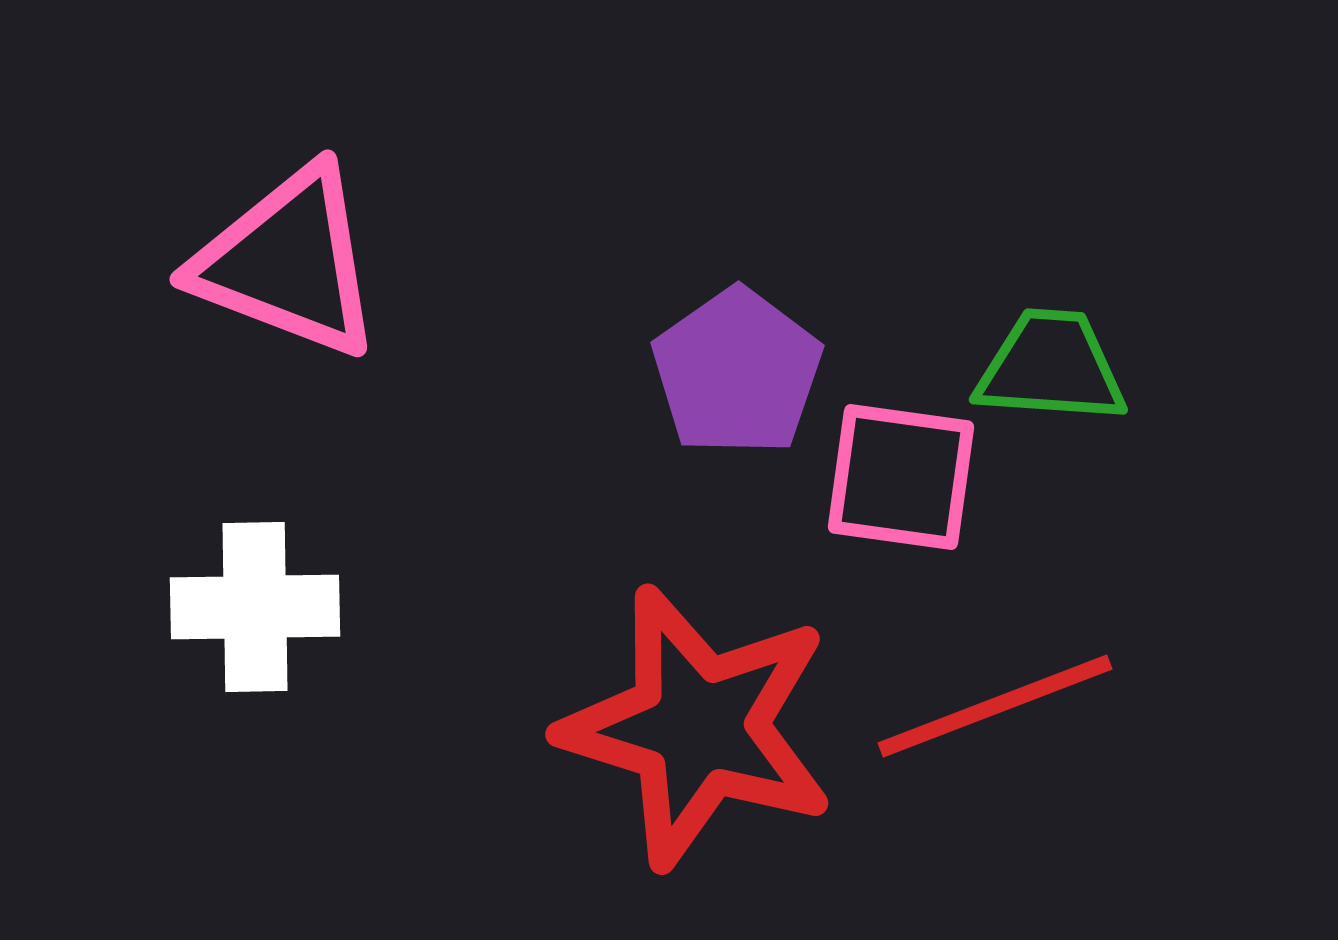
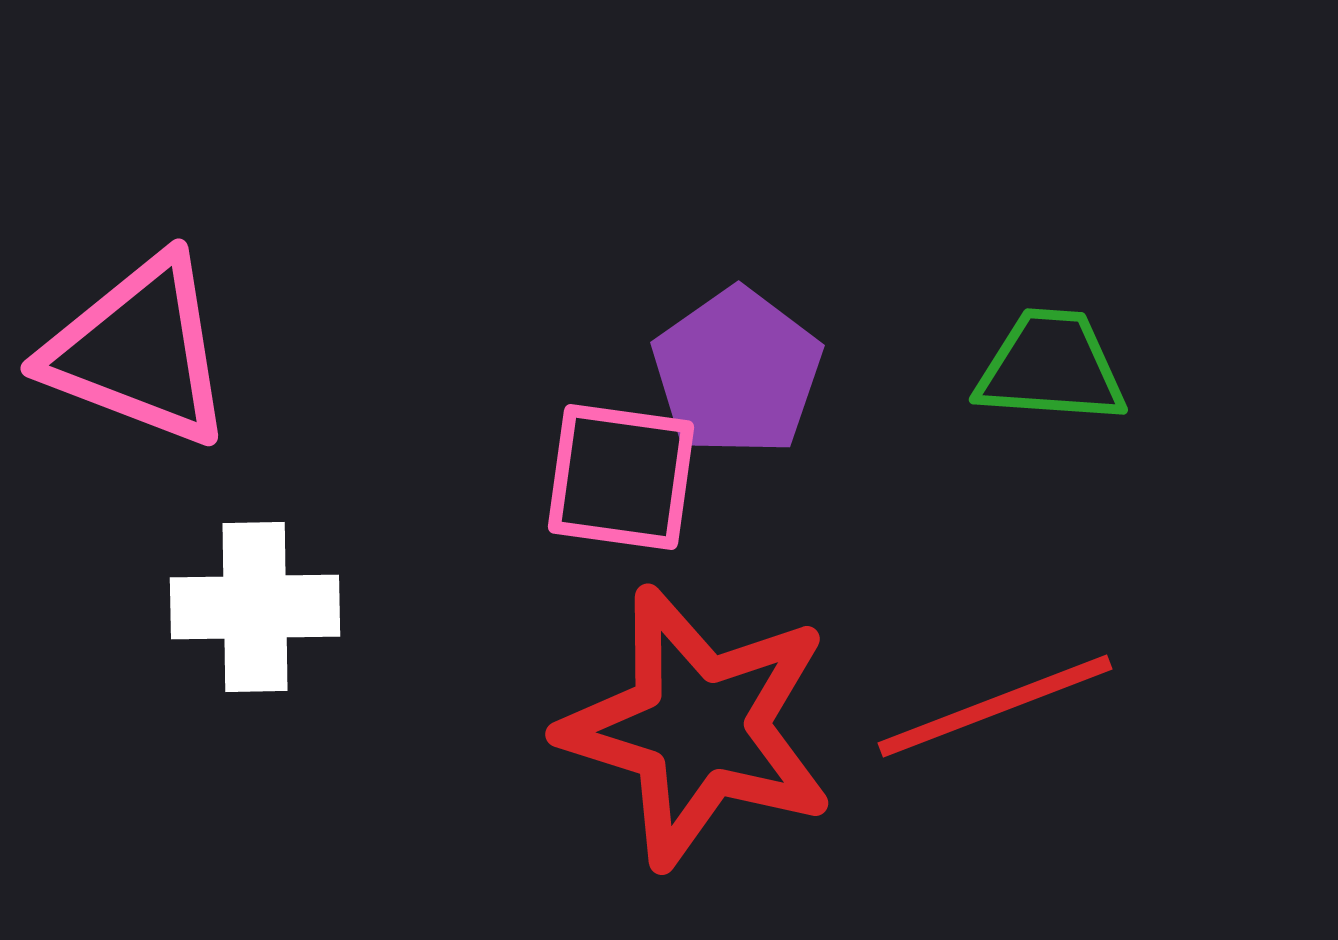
pink triangle: moved 149 px left, 89 px down
pink square: moved 280 px left
